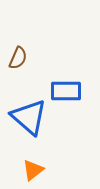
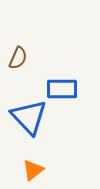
blue rectangle: moved 4 px left, 2 px up
blue triangle: rotated 6 degrees clockwise
